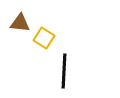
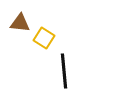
black line: rotated 8 degrees counterclockwise
